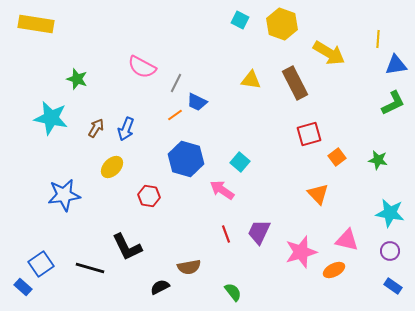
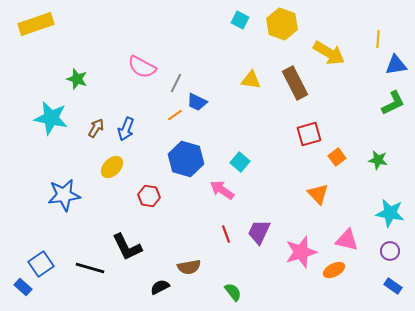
yellow rectangle at (36, 24): rotated 28 degrees counterclockwise
